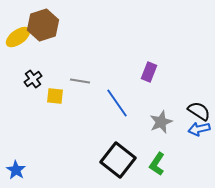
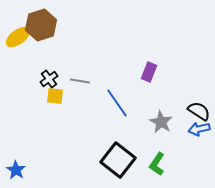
brown hexagon: moved 2 px left
black cross: moved 16 px right
gray star: rotated 20 degrees counterclockwise
